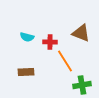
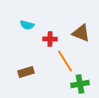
cyan semicircle: moved 12 px up
red cross: moved 3 px up
brown rectangle: rotated 14 degrees counterclockwise
green cross: moved 2 px left, 1 px up
